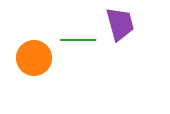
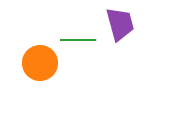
orange circle: moved 6 px right, 5 px down
